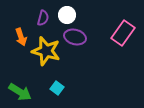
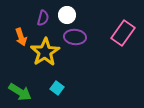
purple ellipse: rotated 10 degrees counterclockwise
yellow star: moved 1 px left, 1 px down; rotated 24 degrees clockwise
